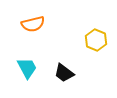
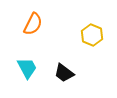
orange semicircle: rotated 50 degrees counterclockwise
yellow hexagon: moved 4 px left, 5 px up
